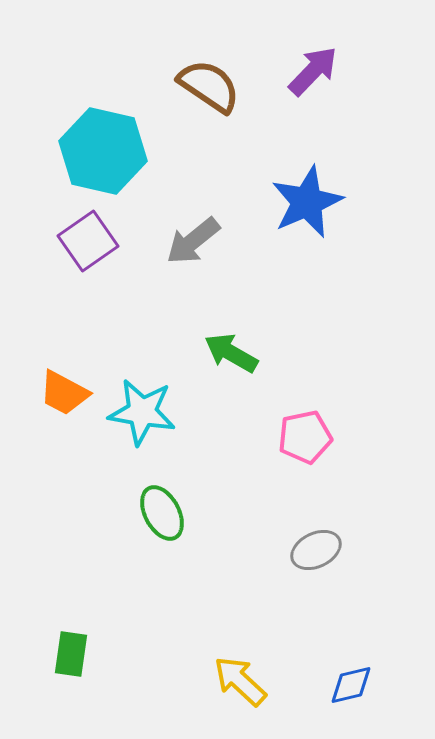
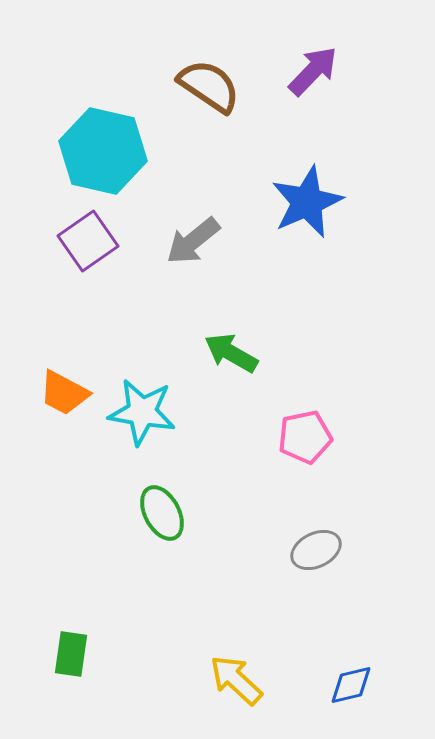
yellow arrow: moved 4 px left, 1 px up
